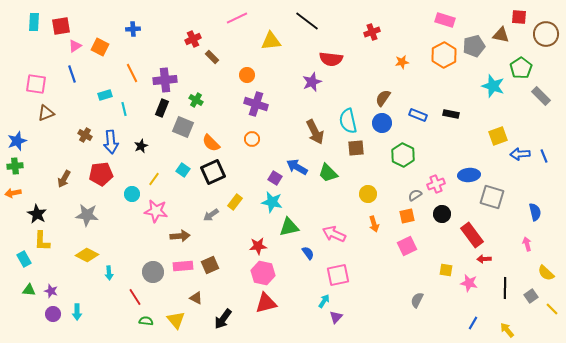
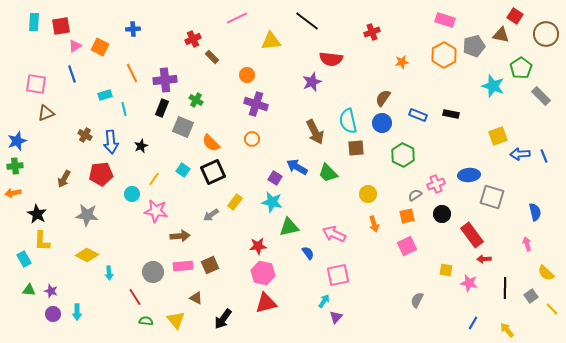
red square at (519, 17): moved 4 px left, 1 px up; rotated 28 degrees clockwise
